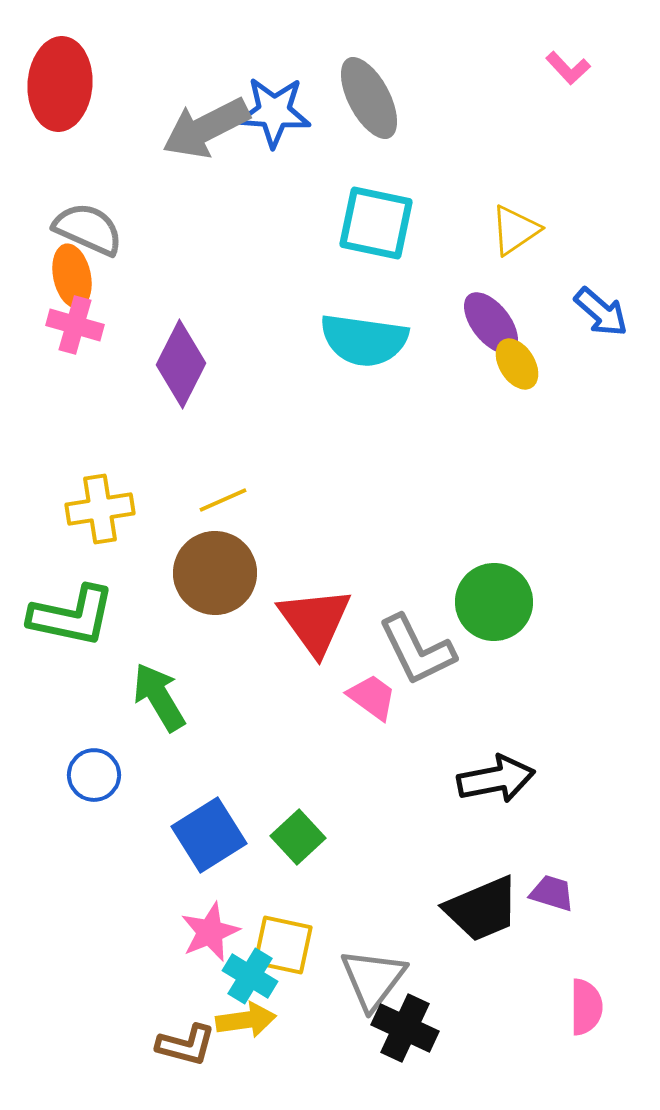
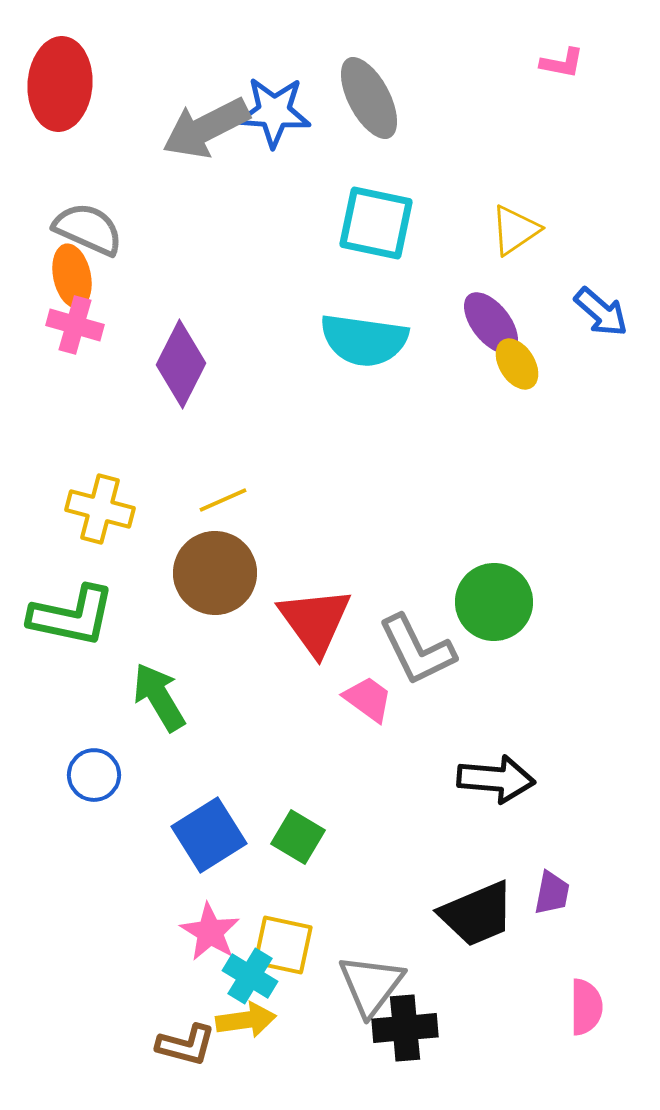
pink L-shape: moved 6 px left, 5 px up; rotated 36 degrees counterclockwise
yellow cross: rotated 24 degrees clockwise
pink trapezoid: moved 4 px left, 2 px down
black arrow: rotated 16 degrees clockwise
green square: rotated 16 degrees counterclockwise
purple trapezoid: rotated 84 degrees clockwise
black trapezoid: moved 5 px left, 5 px down
pink star: rotated 18 degrees counterclockwise
gray triangle: moved 2 px left, 6 px down
black cross: rotated 30 degrees counterclockwise
